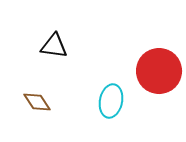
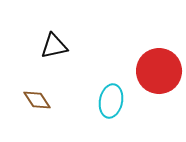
black triangle: rotated 20 degrees counterclockwise
brown diamond: moved 2 px up
